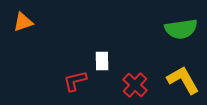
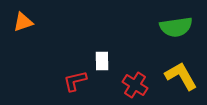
green semicircle: moved 5 px left, 2 px up
yellow L-shape: moved 2 px left, 4 px up
red cross: rotated 10 degrees counterclockwise
